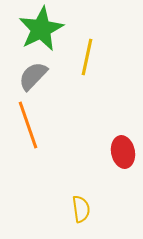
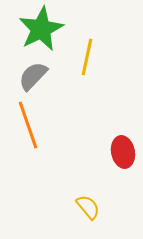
yellow semicircle: moved 7 px right, 2 px up; rotated 32 degrees counterclockwise
